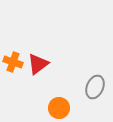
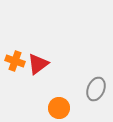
orange cross: moved 2 px right, 1 px up
gray ellipse: moved 1 px right, 2 px down
